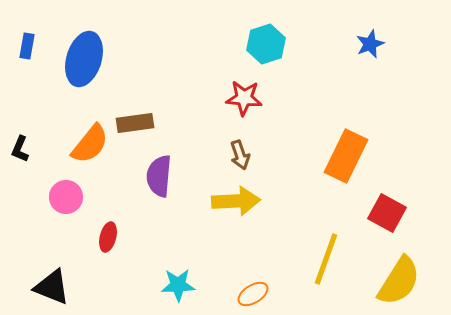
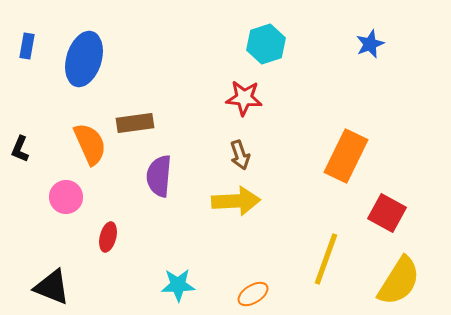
orange semicircle: rotated 63 degrees counterclockwise
